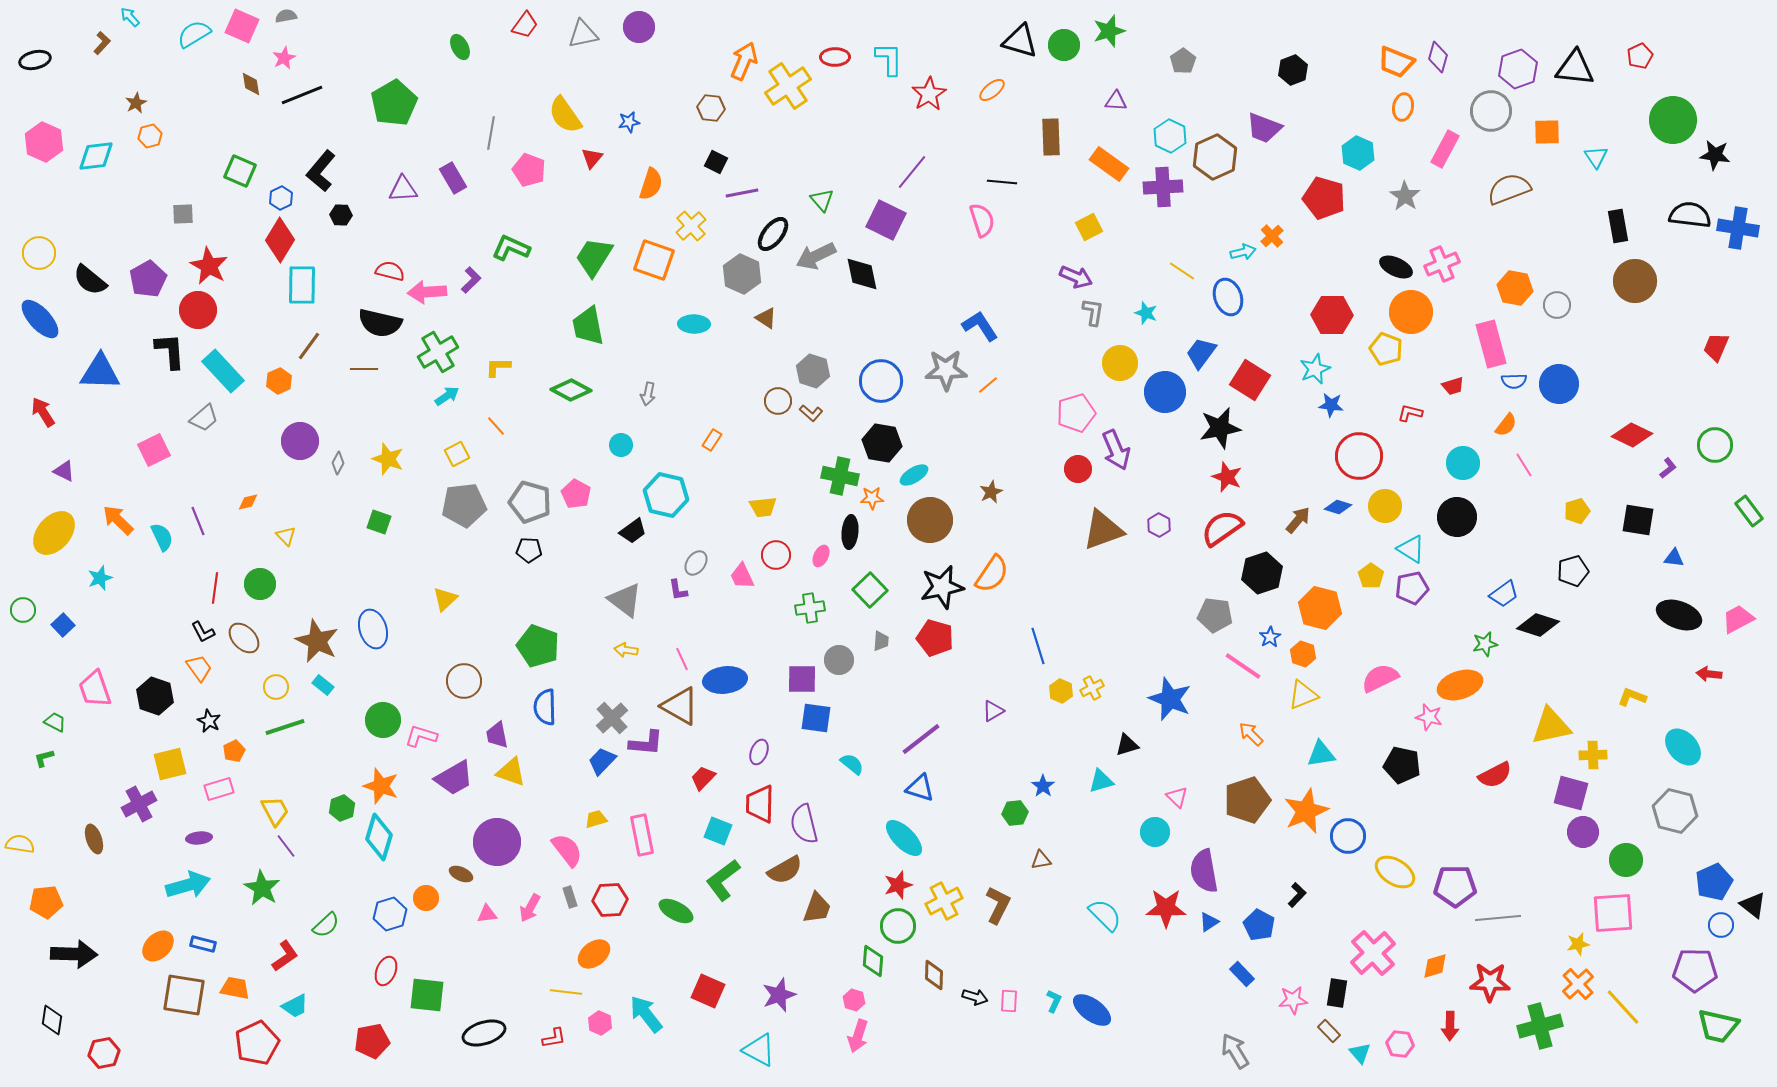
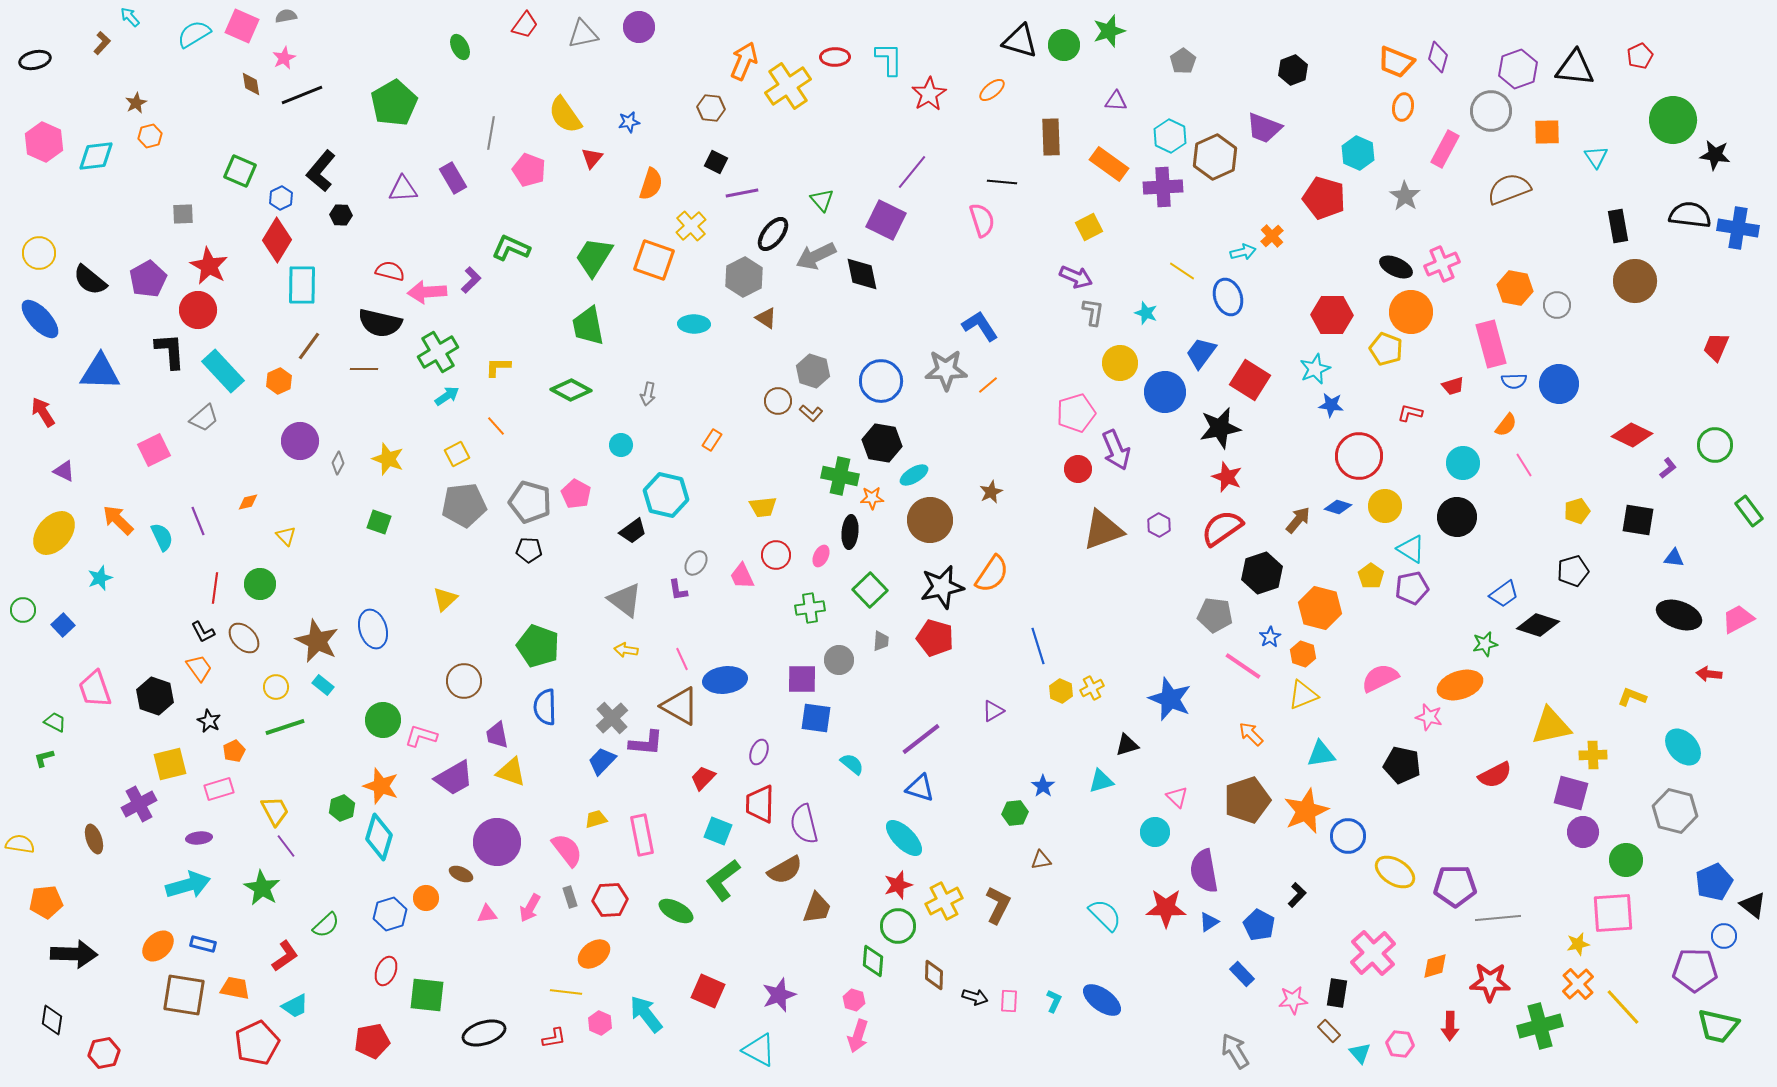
red diamond at (280, 240): moved 3 px left
gray hexagon at (742, 274): moved 2 px right, 3 px down; rotated 9 degrees clockwise
blue circle at (1721, 925): moved 3 px right, 11 px down
blue ellipse at (1092, 1010): moved 10 px right, 10 px up
